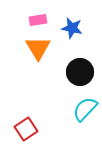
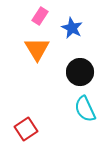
pink rectangle: moved 2 px right, 4 px up; rotated 48 degrees counterclockwise
blue star: rotated 15 degrees clockwise
orange triangle: moved 1 px left, 1 px down
cyan semicircle: rotated 68 degrees counterclockwise
